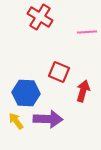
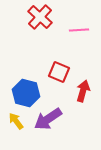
red cross: rotated 10 degrees clockwise
pink line: moved 8 px left, 2 px up
blue hexagon: rotated 12 degrees clockwise
purple arrow: rotated 144 degrees clockwise
